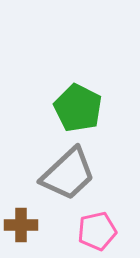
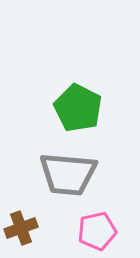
gray trapezoid: rotated 48 degrees clockwise
brown cross: moved 3 px down; rotated 20 degrees counterclockwise
